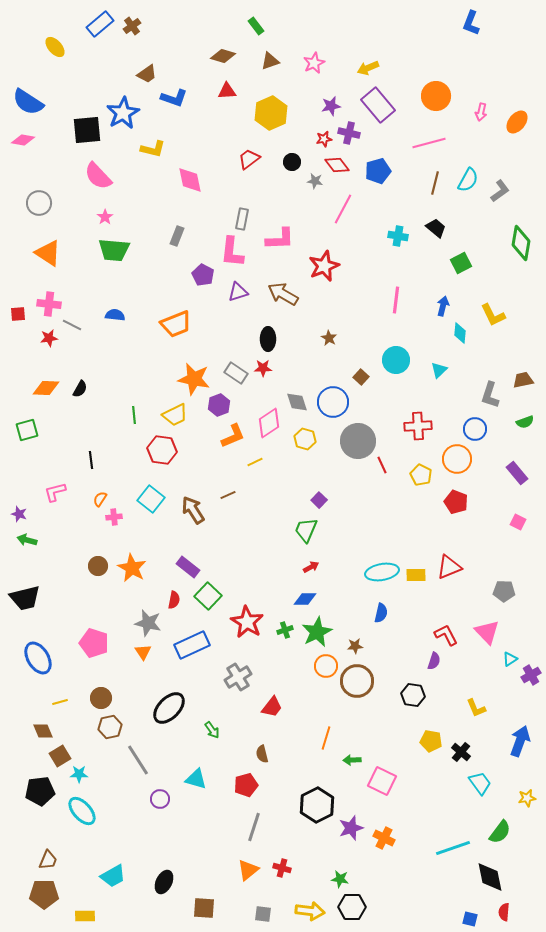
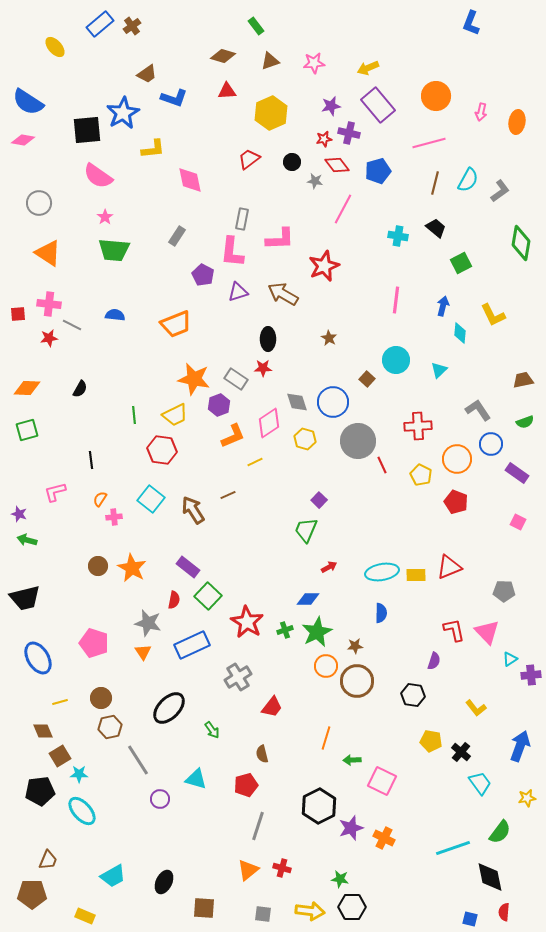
pink star at (314, 63): rotated 20 degrees clockwise
orange ellipse at (517, 122): rotated 30 degrees counterclockwise
yellow L-shape at (153, 149): rotated 20 degrees counterclockwise
pink semicircle at (98, 176): rotated 12 degrees counterclockwise
gray rectangle at (177, 236): rotated 12 degrees clockwise
gray rectangle at (236, 373): moved 6 px down
brown square at (361, 377): moved 6 px right, 2 px down
orange diamond at (46, 388): moved 19 px left
gray L-shape at (490, 395): moved 12 px left, 15 px down; rotated 128 degrees clockwise
blue circle at (475, 429): moved 16 px right, 15 px down
purple rectangle at (517, 473): rotated 15 degrees counterclockwise
red arrow at (311, 567): moved 18 px right
blue diamond at (305, 599): moved 3 px right
blue semicircle at (381, 613): rotated 12 degrees counterclockwise
red L-shape at (446, 635): moved 8 px right, 5 px up; rotated 15 degrees clockwise
purple cross at (531, 675): rotated 24 degrees clockwise
yellow L-shape at (476, 708): rotated 15 degrees counterclockwise
blue arrow at (520, 741): moved 5 px down
black hexagon at (317, 805): moved 2 px right, 1 px down
gray line at (254, 827): moved 4 px right, 1 px up
brown pentagon at (44, 894): moved 12 px left
yellow rectangle at (85, 916): rotated 24 degrees clockwise
